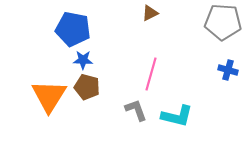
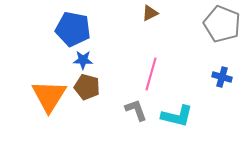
gray pentagon: moved 1 px left, 2 px down; rotated 18 degrees clockwise
blue cross: moved 6 px left, 7 px down
